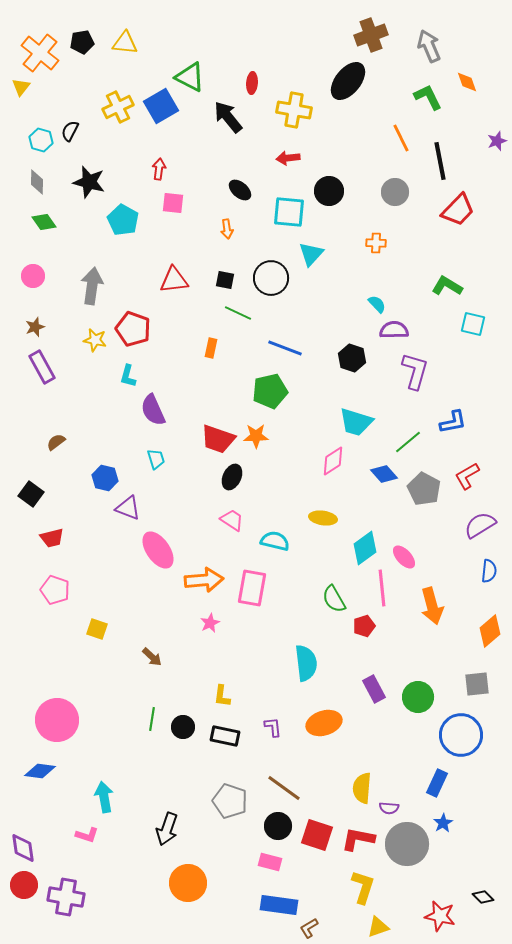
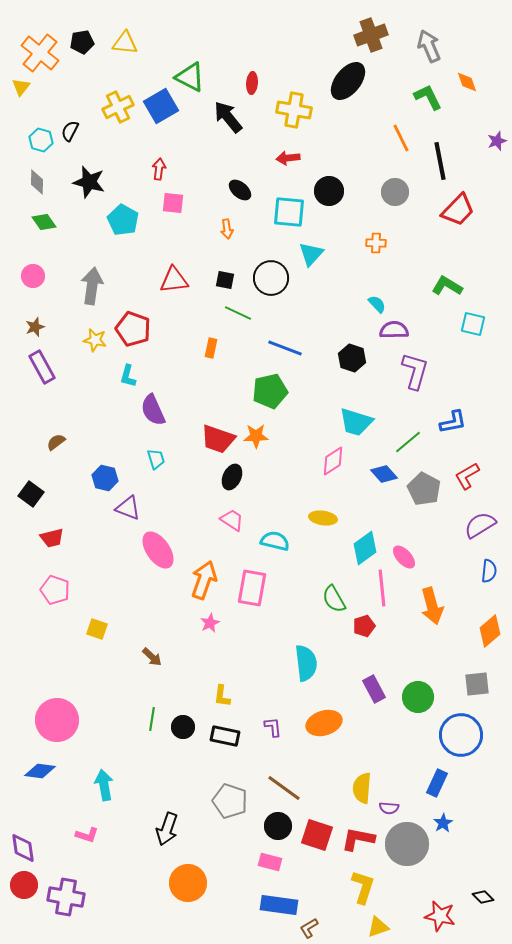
orange arrow at (204, 580): rotated 66 degrees counterclockwise
cyan arrow at (104, 797): moved 12 px up
